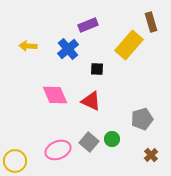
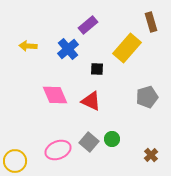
purple rectangle: rotated 18 degrees counterclockwise
yellow rectangle: moved 2 px left, 3 px down
gray pentagon: moved 5 px right, 22 px up
